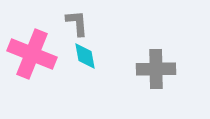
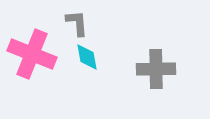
cyan diamond: moved 2 px right, 1 px down
